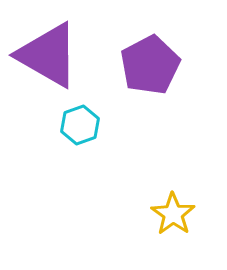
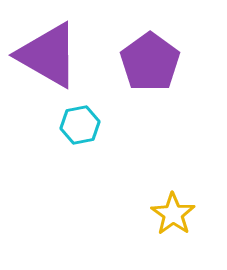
purple pentagon: moved 3 px up; rotated 8 degrees counterclockwise
cyan hexagon: rotated 9 degrees clockwise
